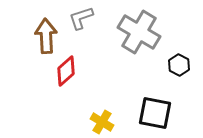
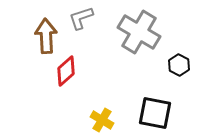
yellow cross: moved 2 px up
